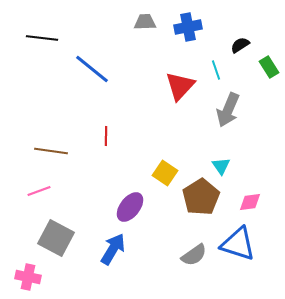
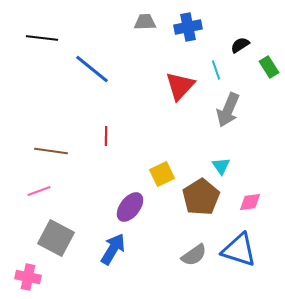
yellow square: moved 3 px left, 1 px down; rotated 30 degrees clockwise
blue triangle: moved 1 px right, 6 px down
